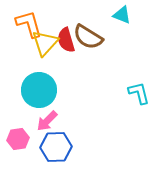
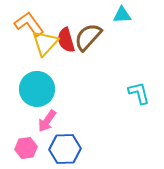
cyan triangle: rotated 24 degrees counterclockwise
orange L-shape: rotated 20 degrees counterclockwise
brown semicircle: rotated 100 degrees clockwise
cyan circle: moved 2 px left, 1 px up
pink arrow: rotated 10 degrees counterclockwise
pink hexagon: moved 8 px right, 9 px down
blue hexagon: moved 9 px right, 2 px down
